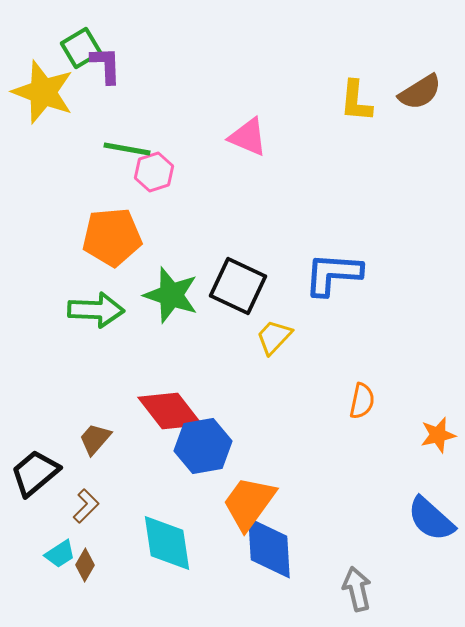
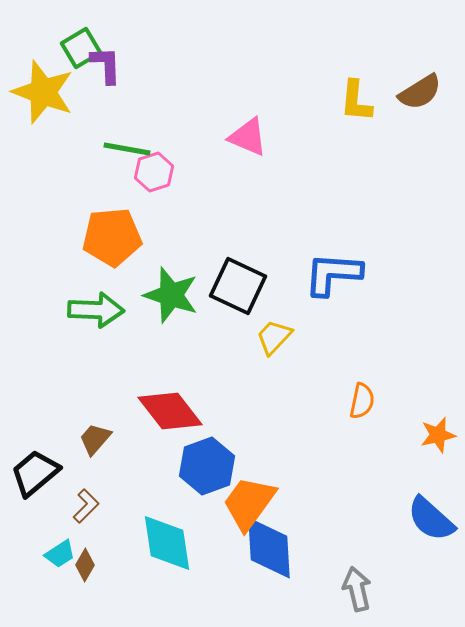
blue hexagon: moved 4 px right, 20 px down; rotated 10 degrees counterclockwise
